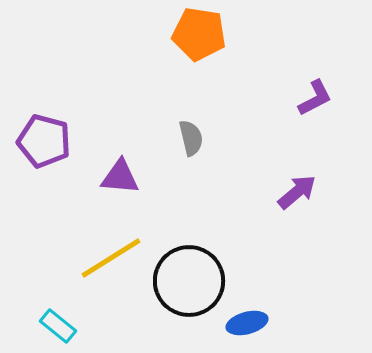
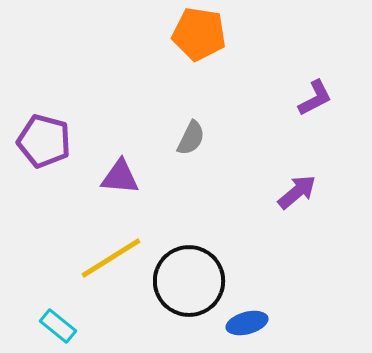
gray semicircle: rotated 39 degrees clockwise
